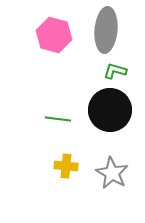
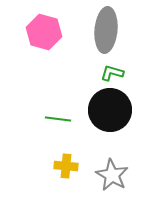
pink hexagon: moved 10 px left, 3 px up
green L-shape: moved 3 px left, 2 px down
gray star: moved 2 px down
